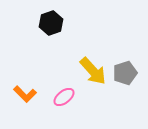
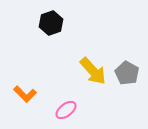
gray pentagon: moved 2 px right; rotated 25 degrees counterclockwise
pink ellipse: moved 2 px right, 13 px down
